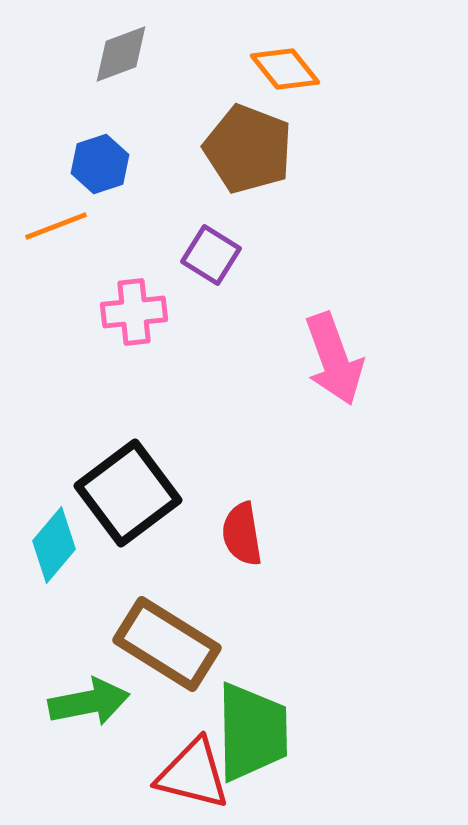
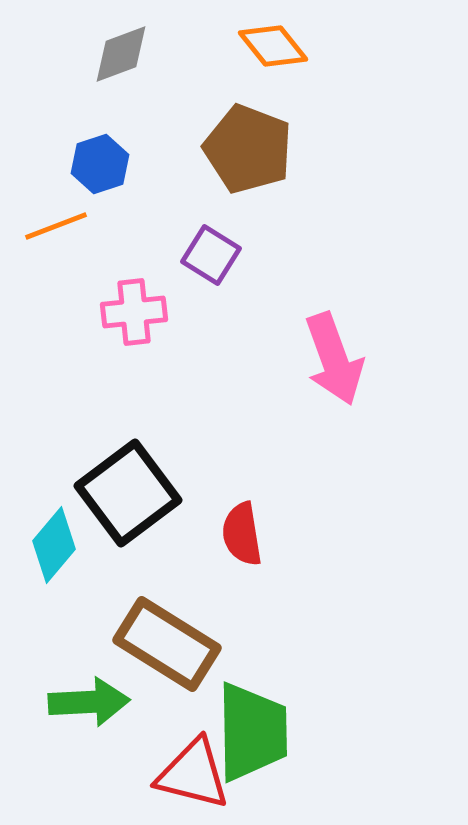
orange diamond: moved 12 px left, 23 px up
green arrow: rotated 8 degrees clockwise
